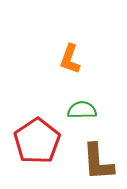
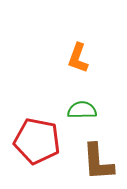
orange L-shape: moved 8 px right, 1 px up
red pentagon: rotated 27 degrees counterclockwise
